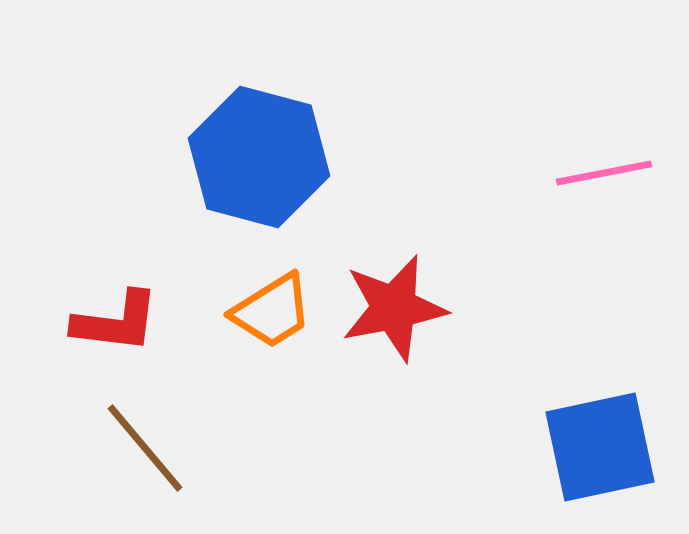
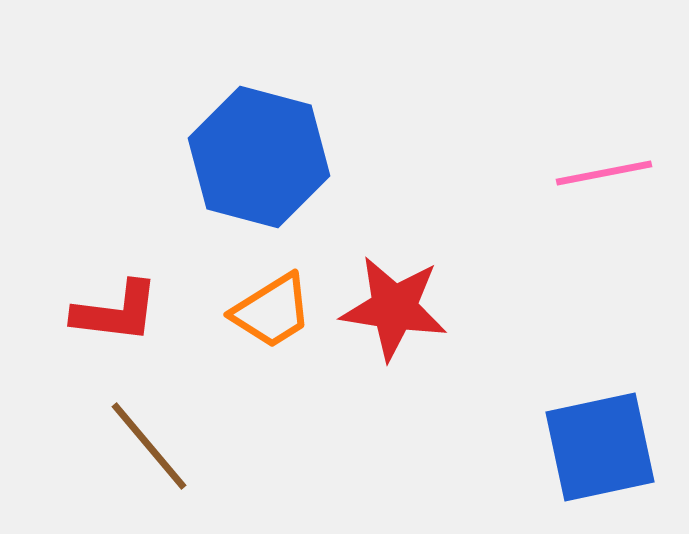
red star: rotated 20 degrees clockwise
red L-shape: moved 10 px up
brown line: moved 4 px right, 2 px up
